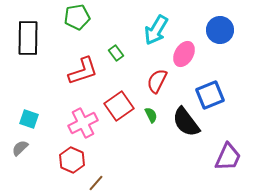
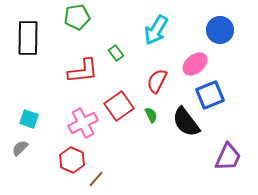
pink ellipse: moved 11 px right, 10 px down; rotated 20 degrees clockwise
red L-shape: rotated 12 degrees clockwise
brown line: moved 4 px up
